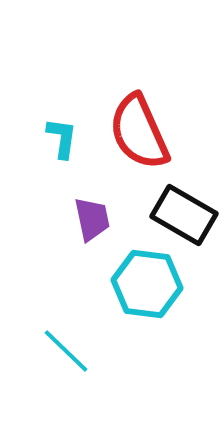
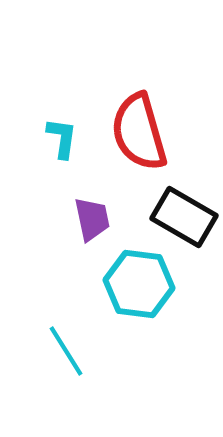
red semicircle: rotated 8 degrees clockwise
black rectangle: moved 2 px down
cyan hexagon: moved 8 px left
cyan line: rotated 14 degrees clockwise
